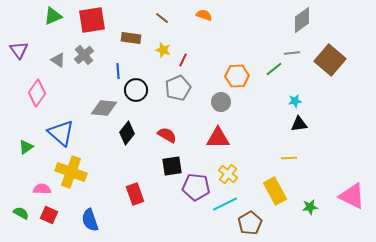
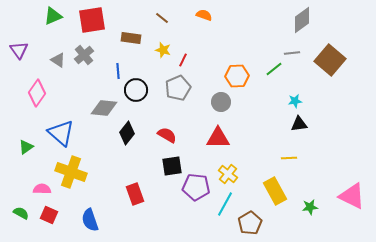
cyan line at (225, 204): rotated 35 degrees counterclockwise
